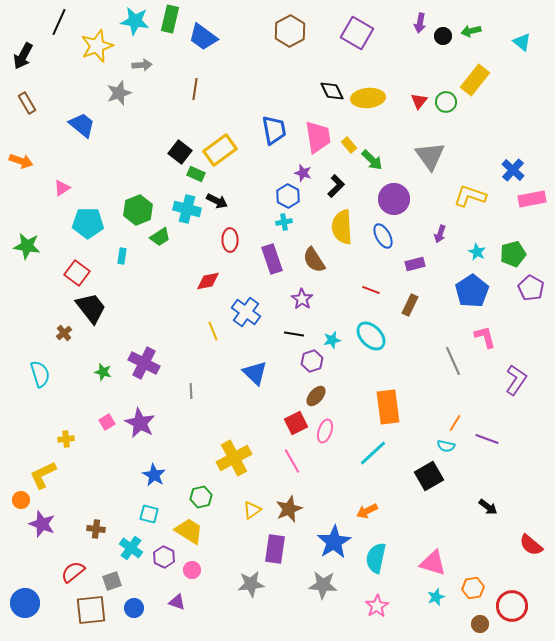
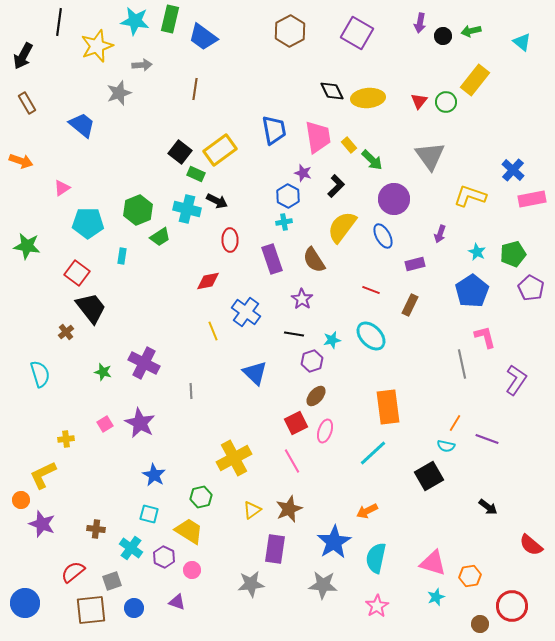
black line at (59, 22): rotated 16 degrees counterclockwise
yellow semicircle at (342, 227): rotated 40 degrees clockwise
brown cross at (64, 333): moved 2 px right, 1 px up
gray line at (453, 361): moved 9 px right, 3 px down; rotated 12 degrees clockwise
pink square at (107, 422): moved 2 px left, 2 px down
orange hexagon at (473, 588): moved 3 px left, 12 px up
